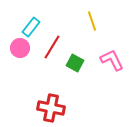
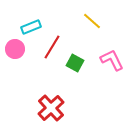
yellow line: rotated 30 degrees counterclockwise
cyan rectangle: rotated 30 degrees clockwise
pink circle: moved 5 px left, 1 px down
red cross: rotated 36 degrees clockwise
